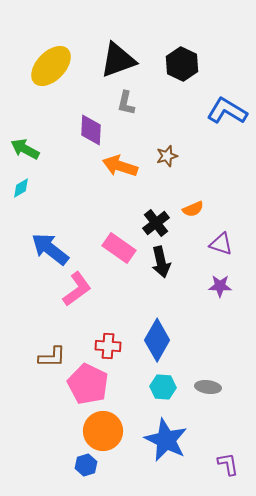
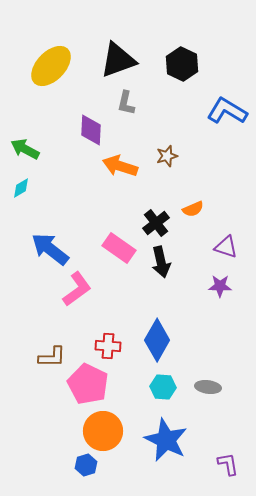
purple triangle: moved 5 px right, 3 px down
